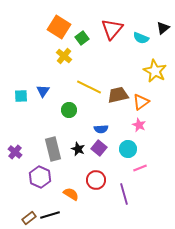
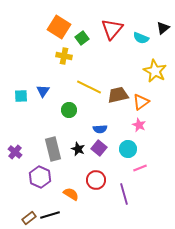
yellow cross: rotated 28 degrees counterclockwise
blue semicircle: moved 1 px left
